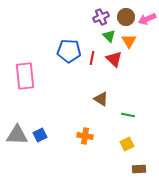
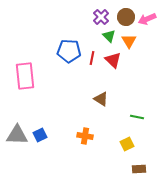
purple cross: rotated 21 degrees counterclockwise
red triangle: moved 1 px left, 1 px down
green line: moved 9 px right, 2 px down
